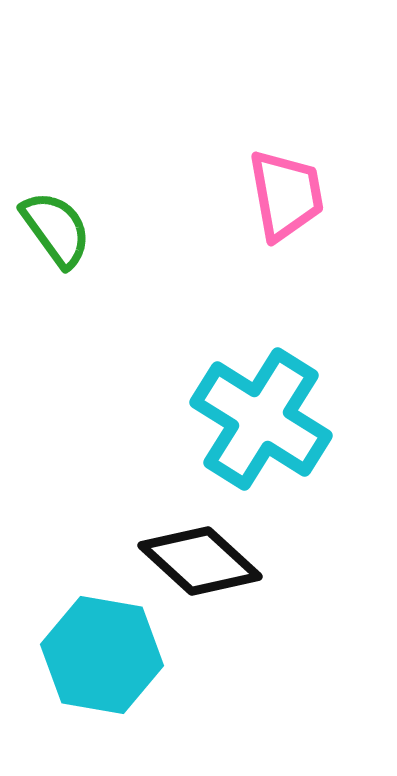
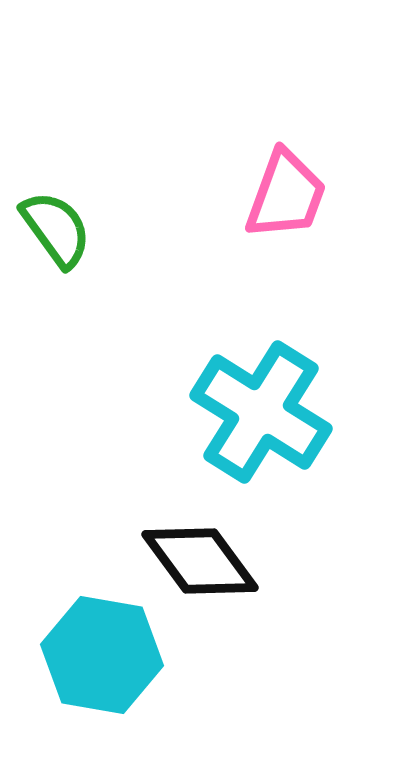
pink trapezoid: rotated 30 degrees clockwise
cyan cross: moved 7 px up
black diamond: rotated 11 degrees clockwise
